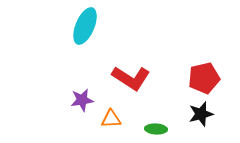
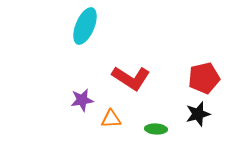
black star: moved 3 px left
